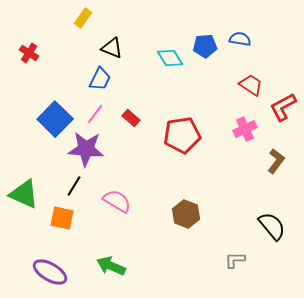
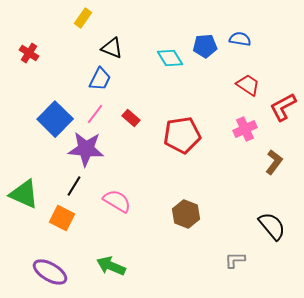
red trapezoid: moved 3 px left
brown L-shape: moved 2 px left, 1 px down
orange square: rotated 15 degrees clockwise
